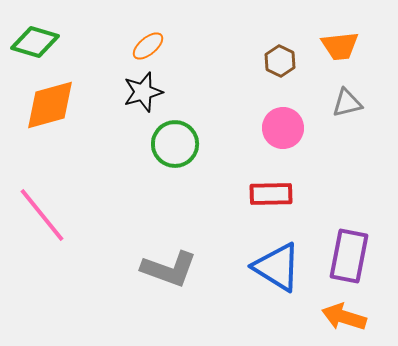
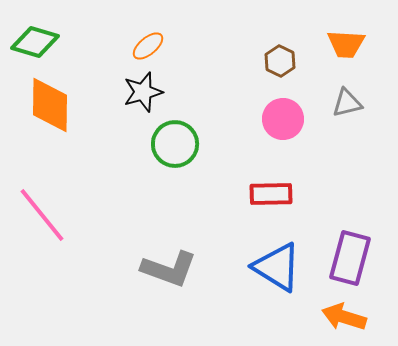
orange trapezoid: moved 6 px right, 2 px up; rotated 9 degrees clockwise
orange diamond: rotated 74 degrees counterclockwise
pink circle: moved 9 px up
purple rectangle: moved 1 px right, 2 px down; rotated 4 degrees clockwise
